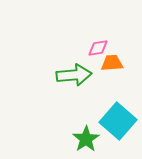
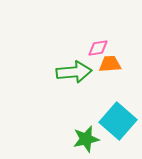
orange trapezoid: moved 2 px left, 1 px down
green arrow: moved 3 px up
green star: rotated 20 degrees clockwise
